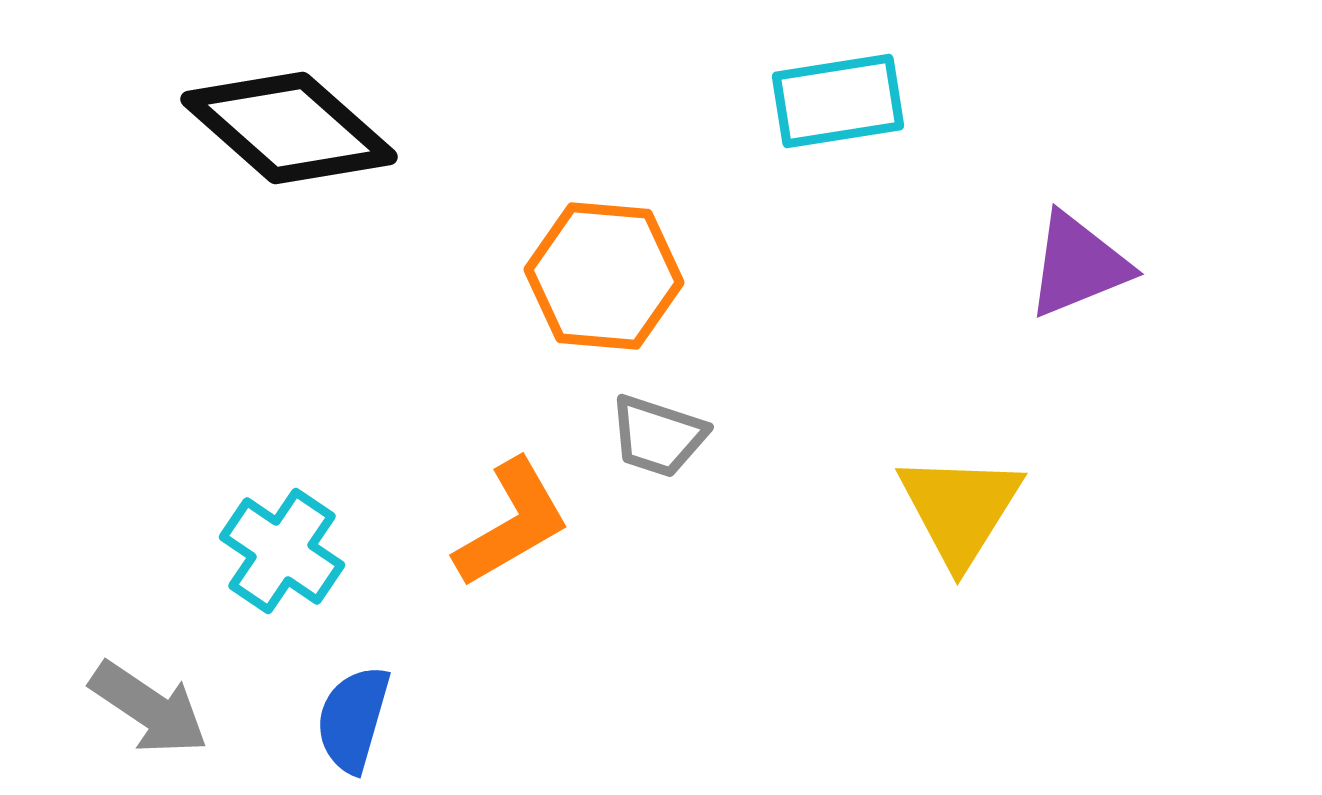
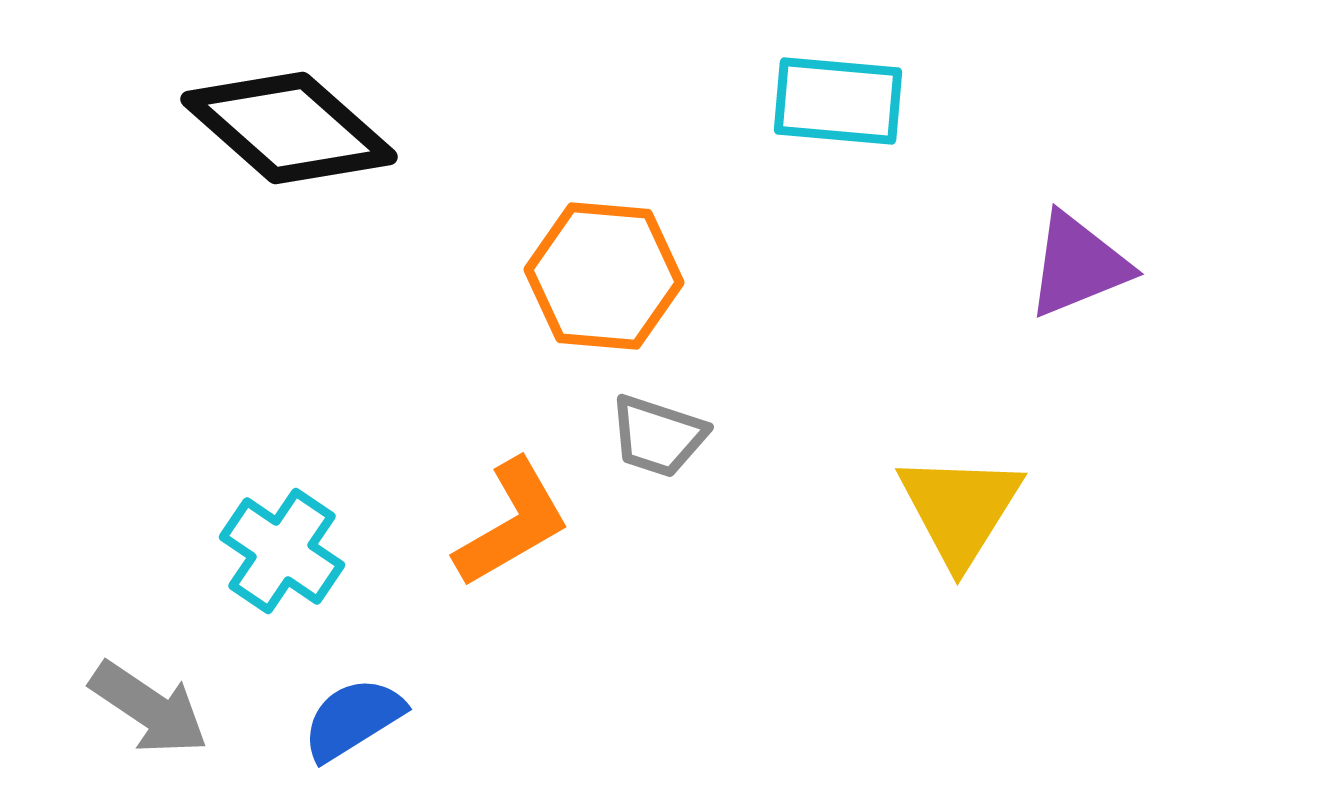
cyan rectangle: rotated 14 degrees clockwise
blue semicircle: rotated 42 degrees clockwise
